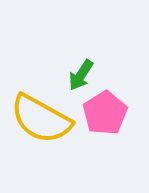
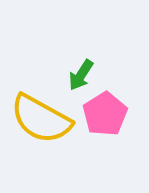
pink pentagon: moved 1 px down
